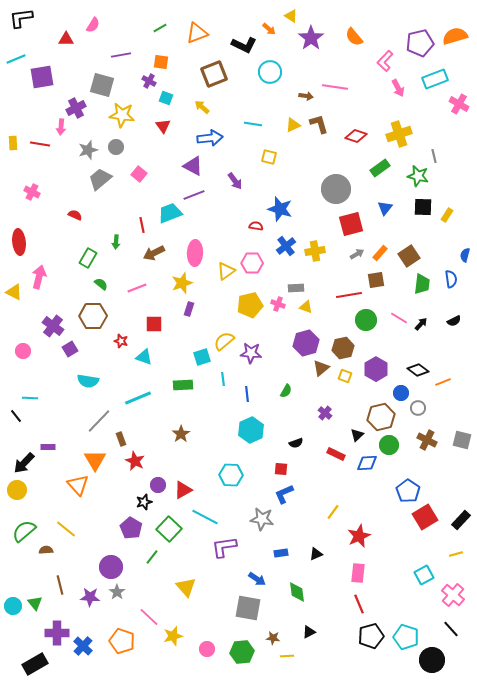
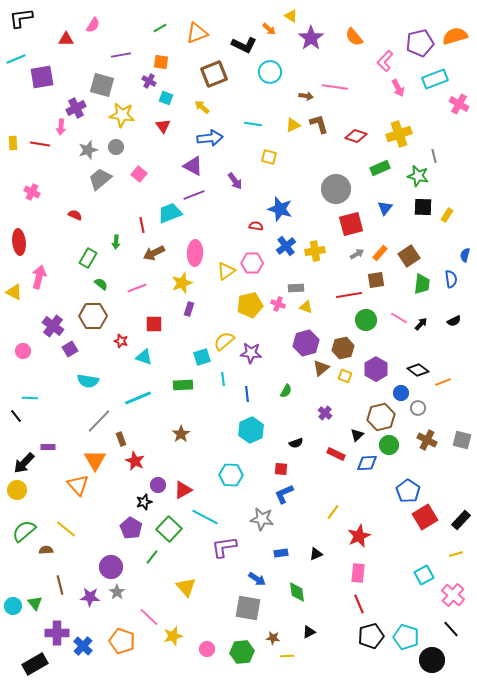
green rectangle at (380, 168): rotated 12 degrees clockwise
